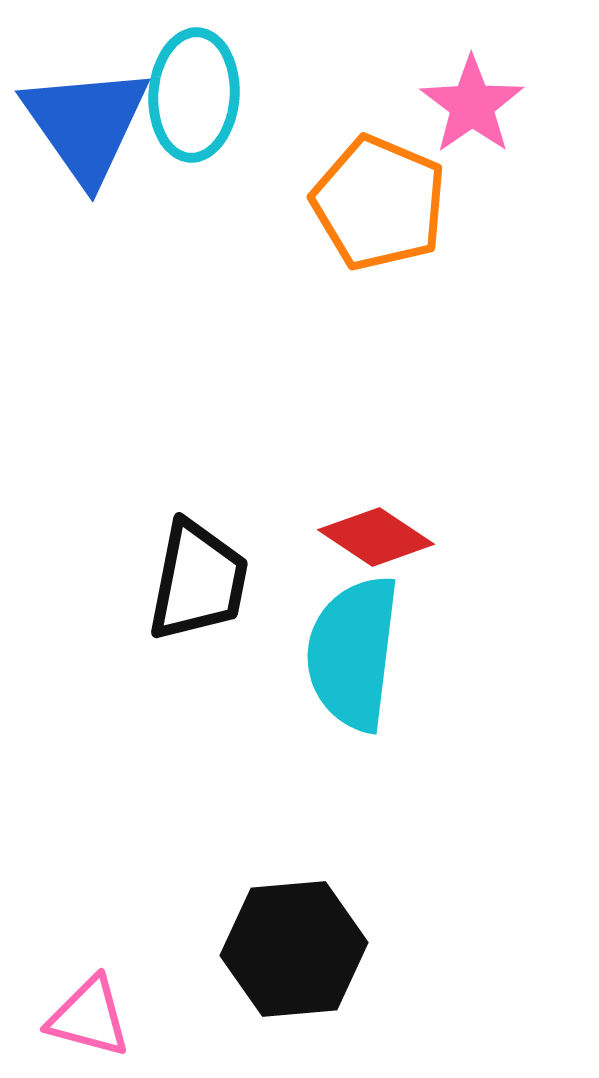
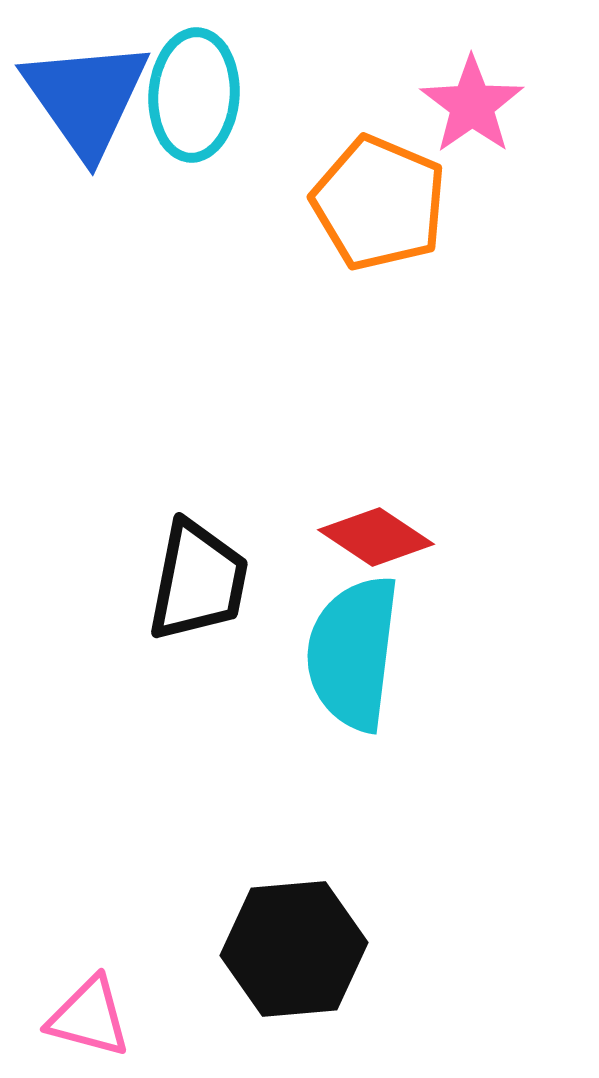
blue triangle: moved 26 px up
